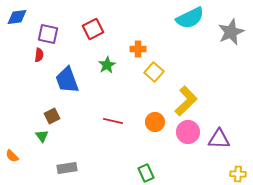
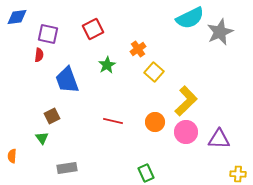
gray star: moved 11 px left
orange cross: rotated 35 degrees counterclockwise
pink circle: moved 2 px left
green triangle: moved 2 px down
orange semicircle: rotated 48 degrees clockwise
